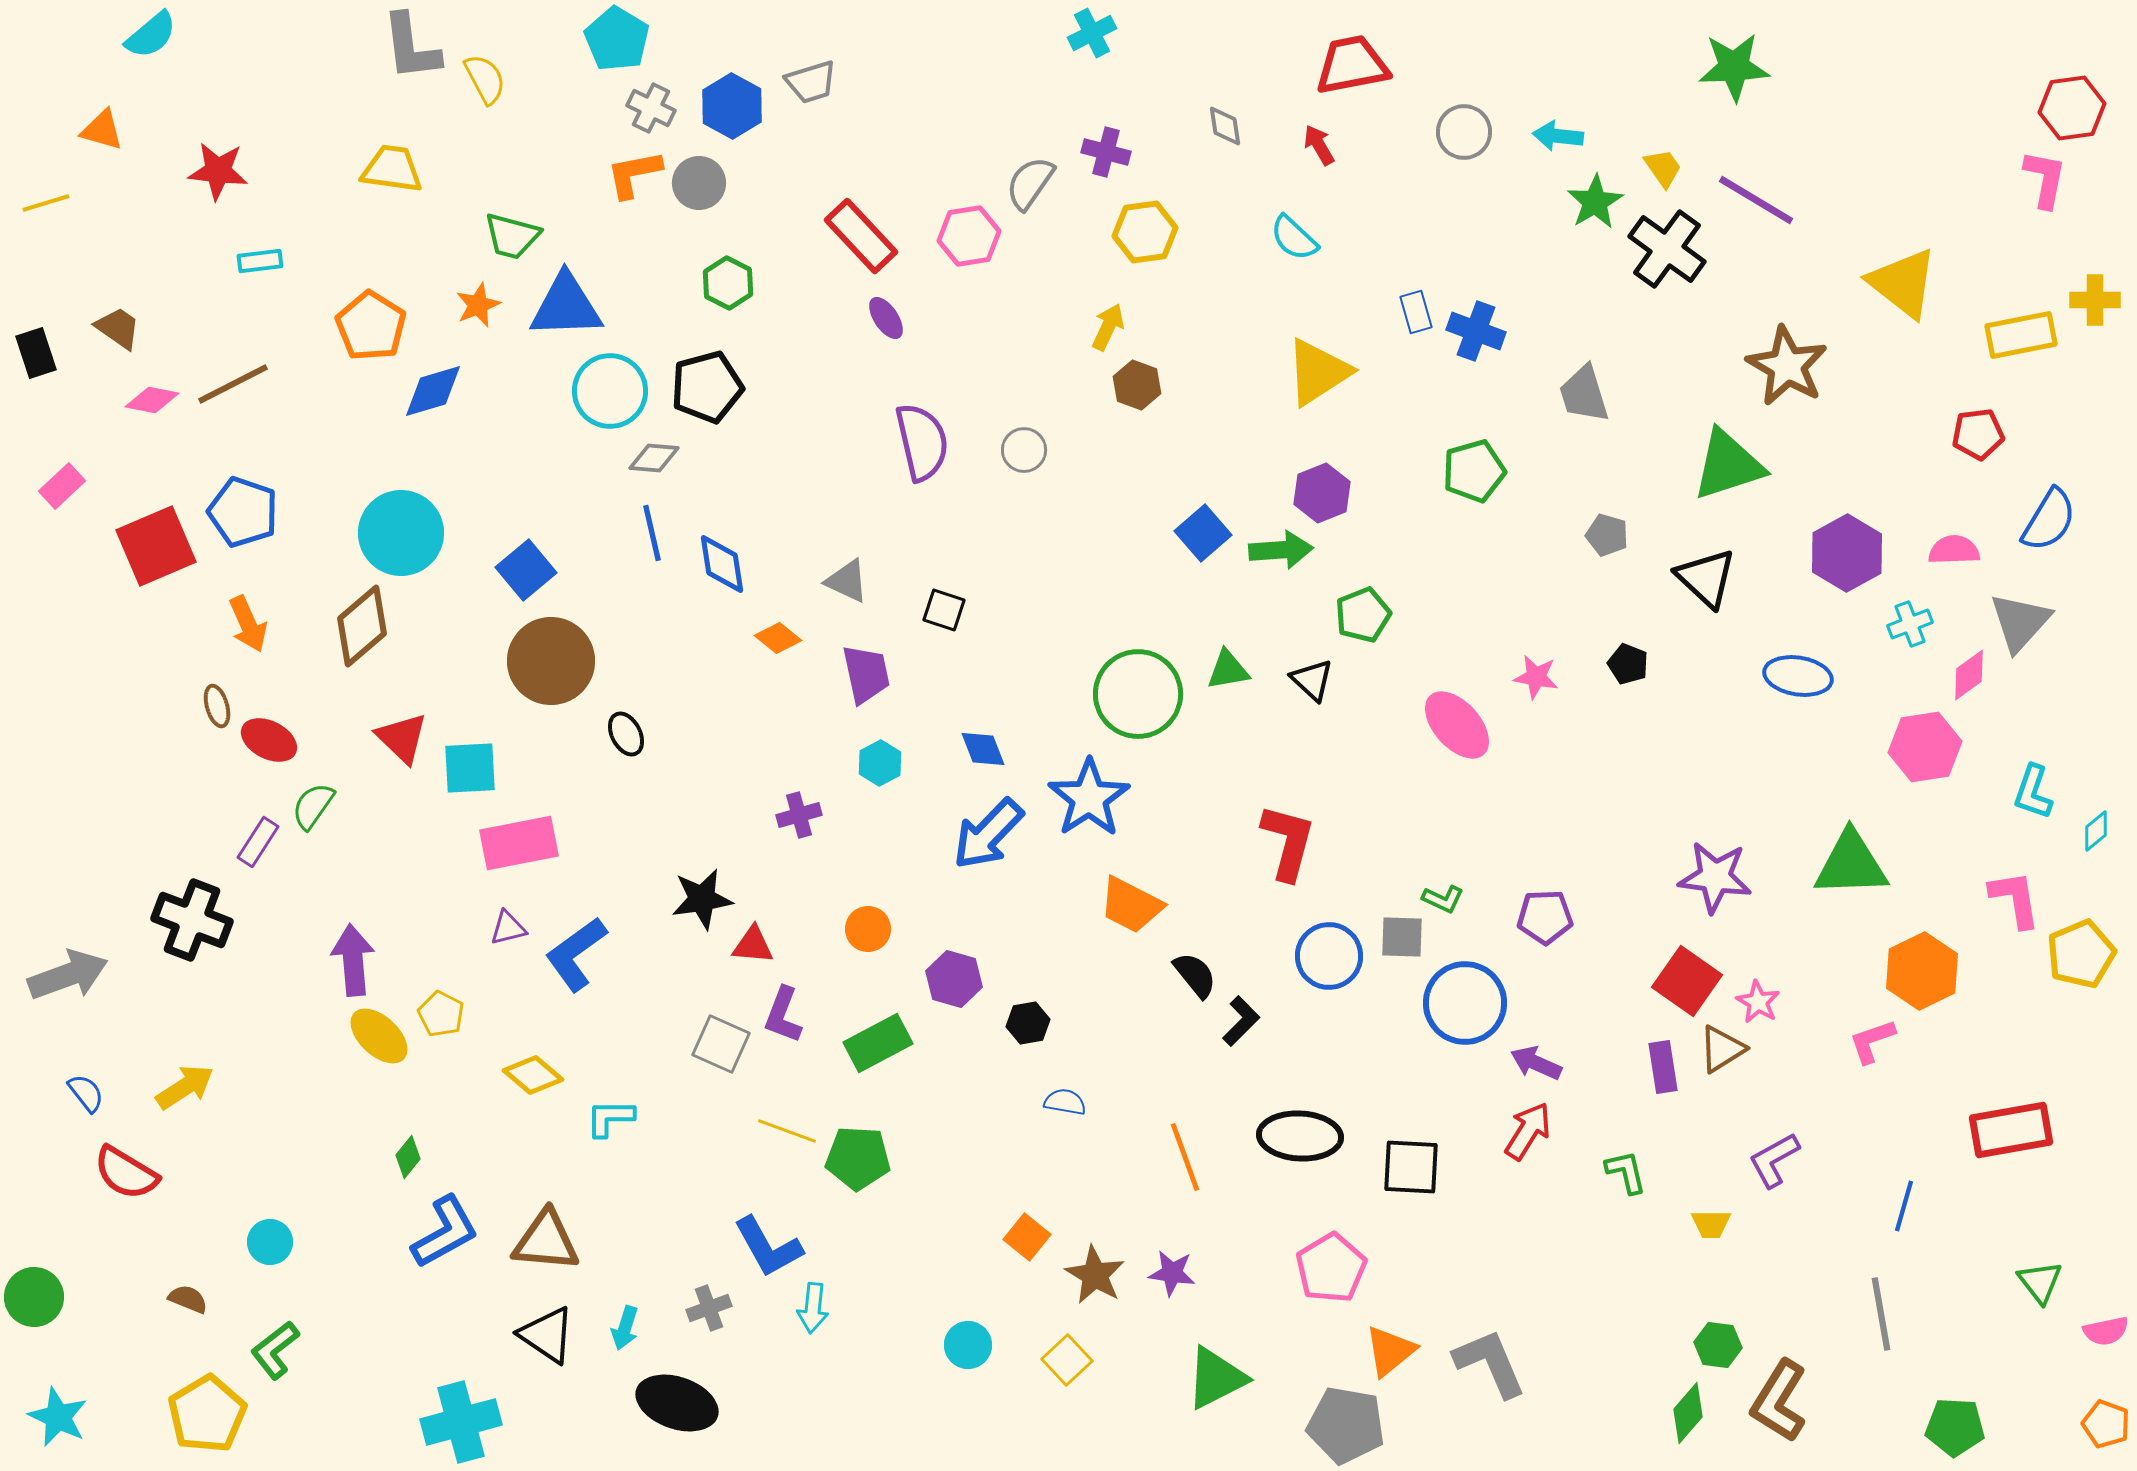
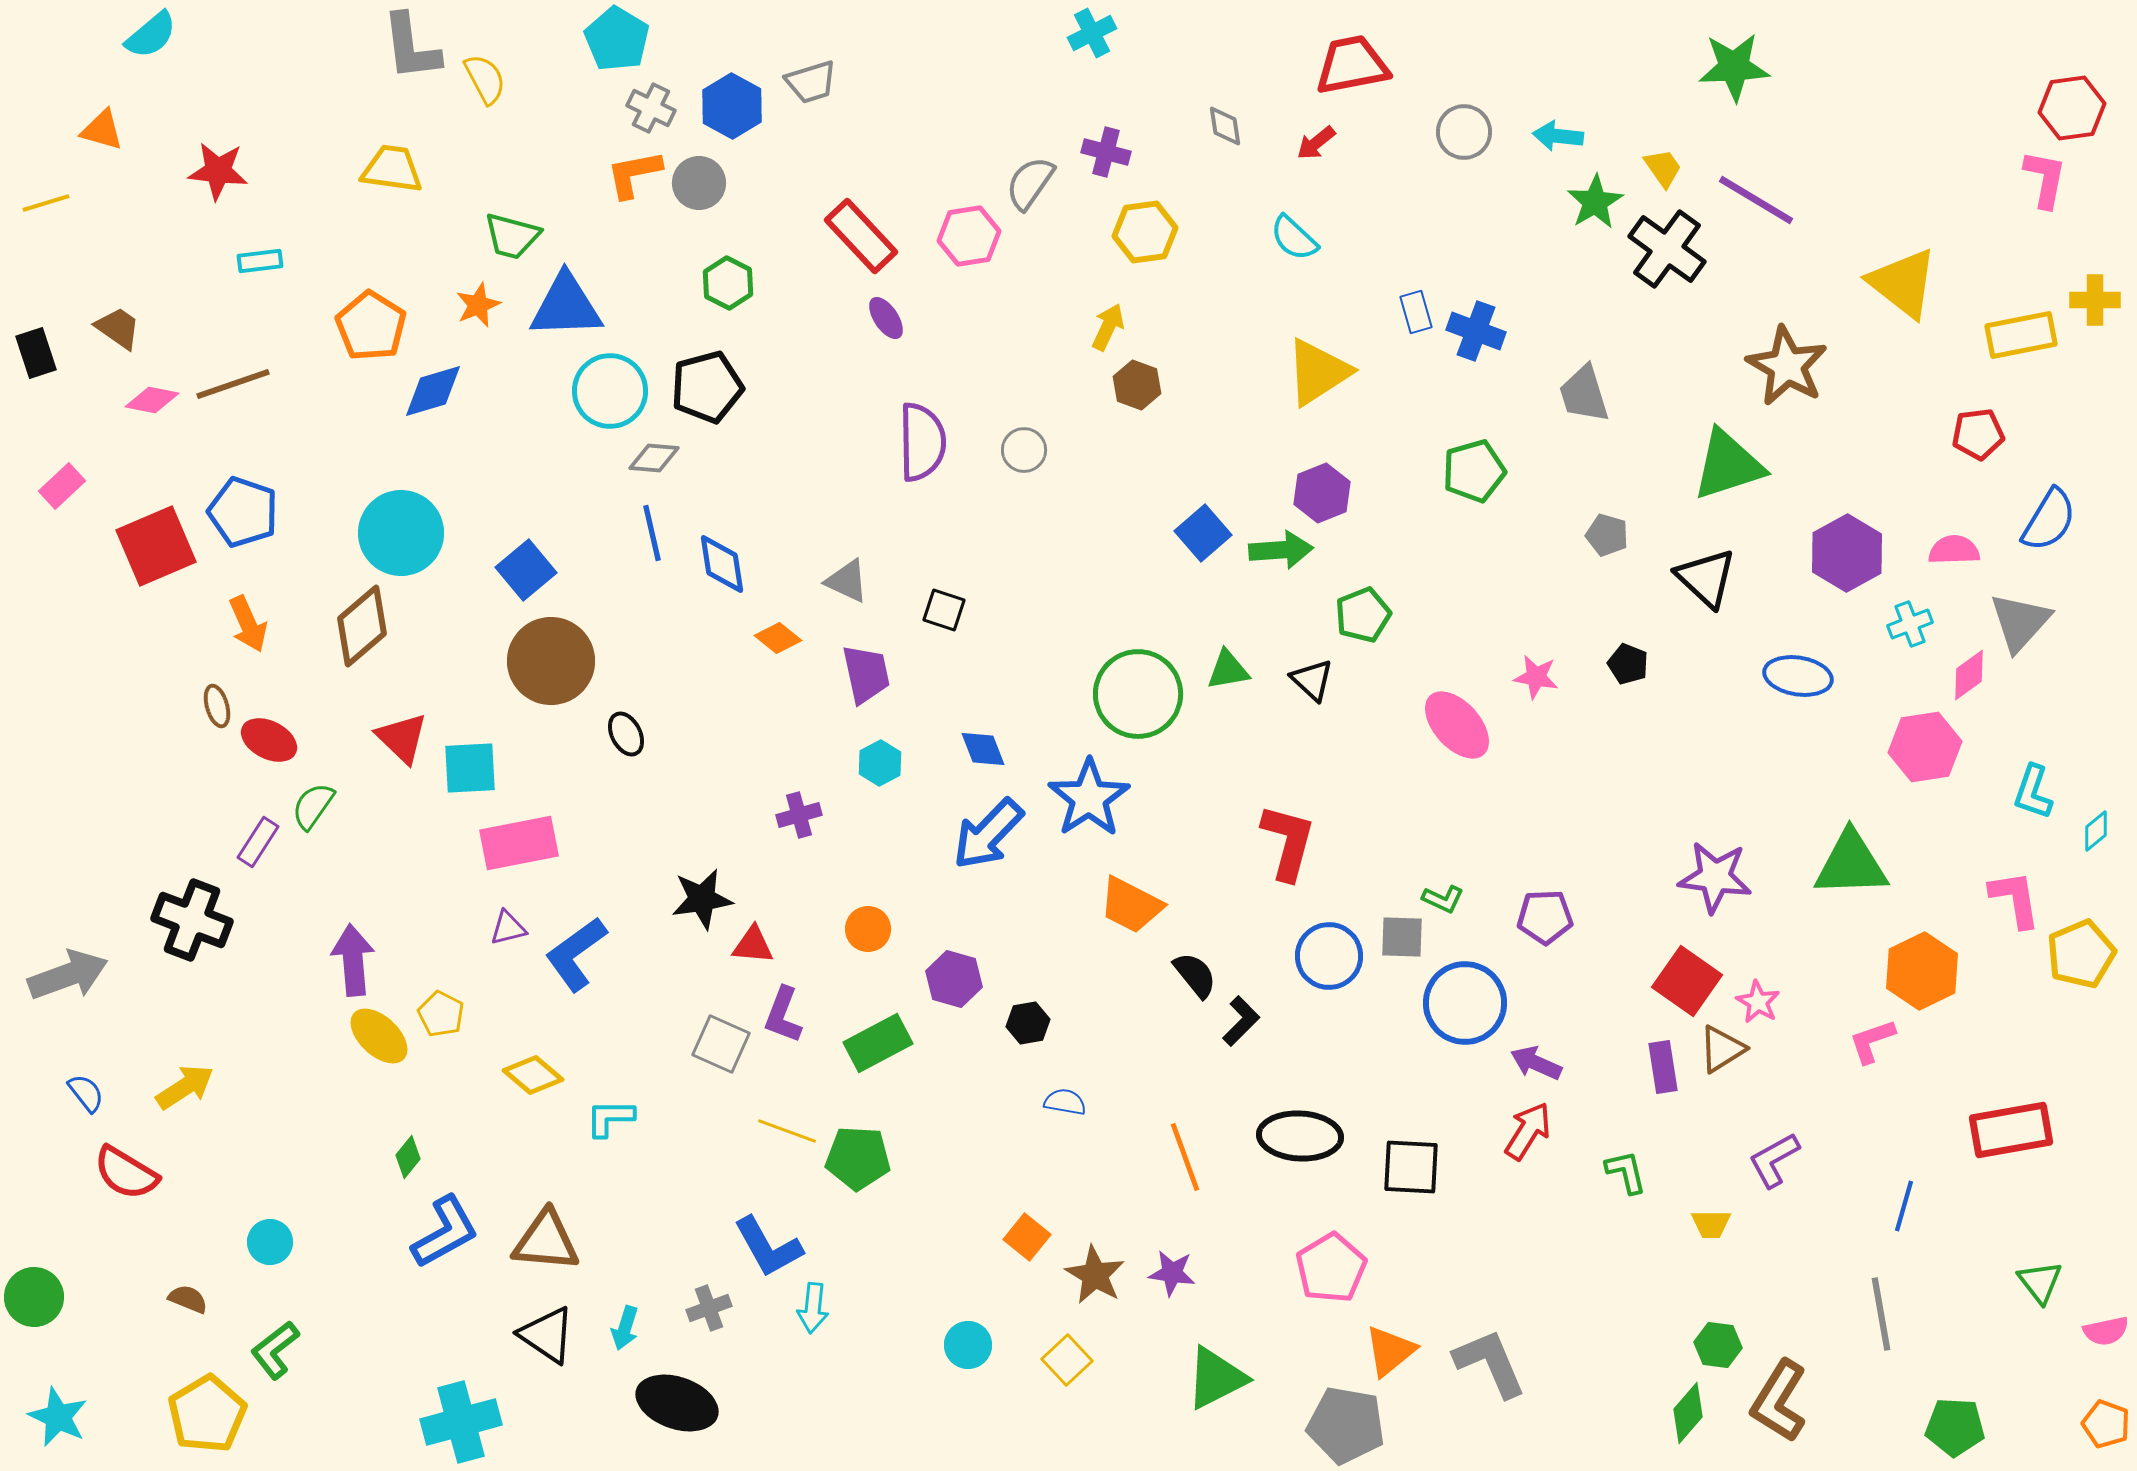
red arrow at (1319, 145): moved 3 px left, 2 px up; rotated 99 degrees counterclockwise
brown line at (233, 384): rotated 8 degrees clockwise
purple semicircle at (922, 442): rotated 12 degrees clockwise
